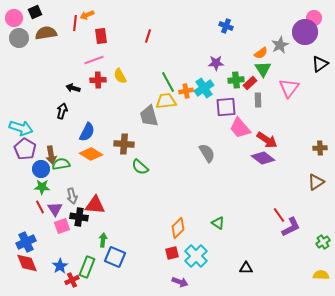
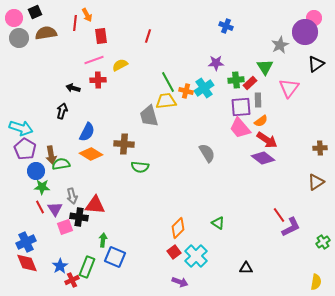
orange arrow at (87, 15): rotated 96 degrees counterclockwise
orange semicircle at (261, 53): moved 68 px down
black triangle at (320, 64): moved 4 px left
green triangle at (263, 69): moved 2 px right, 2 px up
yellow semicircle at (120, 76): moved 11 px up; rotated 91 degrees clockwise
orange cross at (186, 91): rotated 24 degrees clockwise
purple square at (226, 107): moved 15 px right
green semicircle at (140, 167): rotated 36 degrees counterclockwise
blue circle at (41, 169): moved 5 px left, 2 px down
pink square at (62, 226): moved 3 px right, 1 px down
red square at (172, 253): moved 2 px right, 1 px up; rotated 24 degrees counterclockwise
yellow semicircle at (321, 275): moved 5 px left, 7 px down; rotated 98 degrees clockwise
